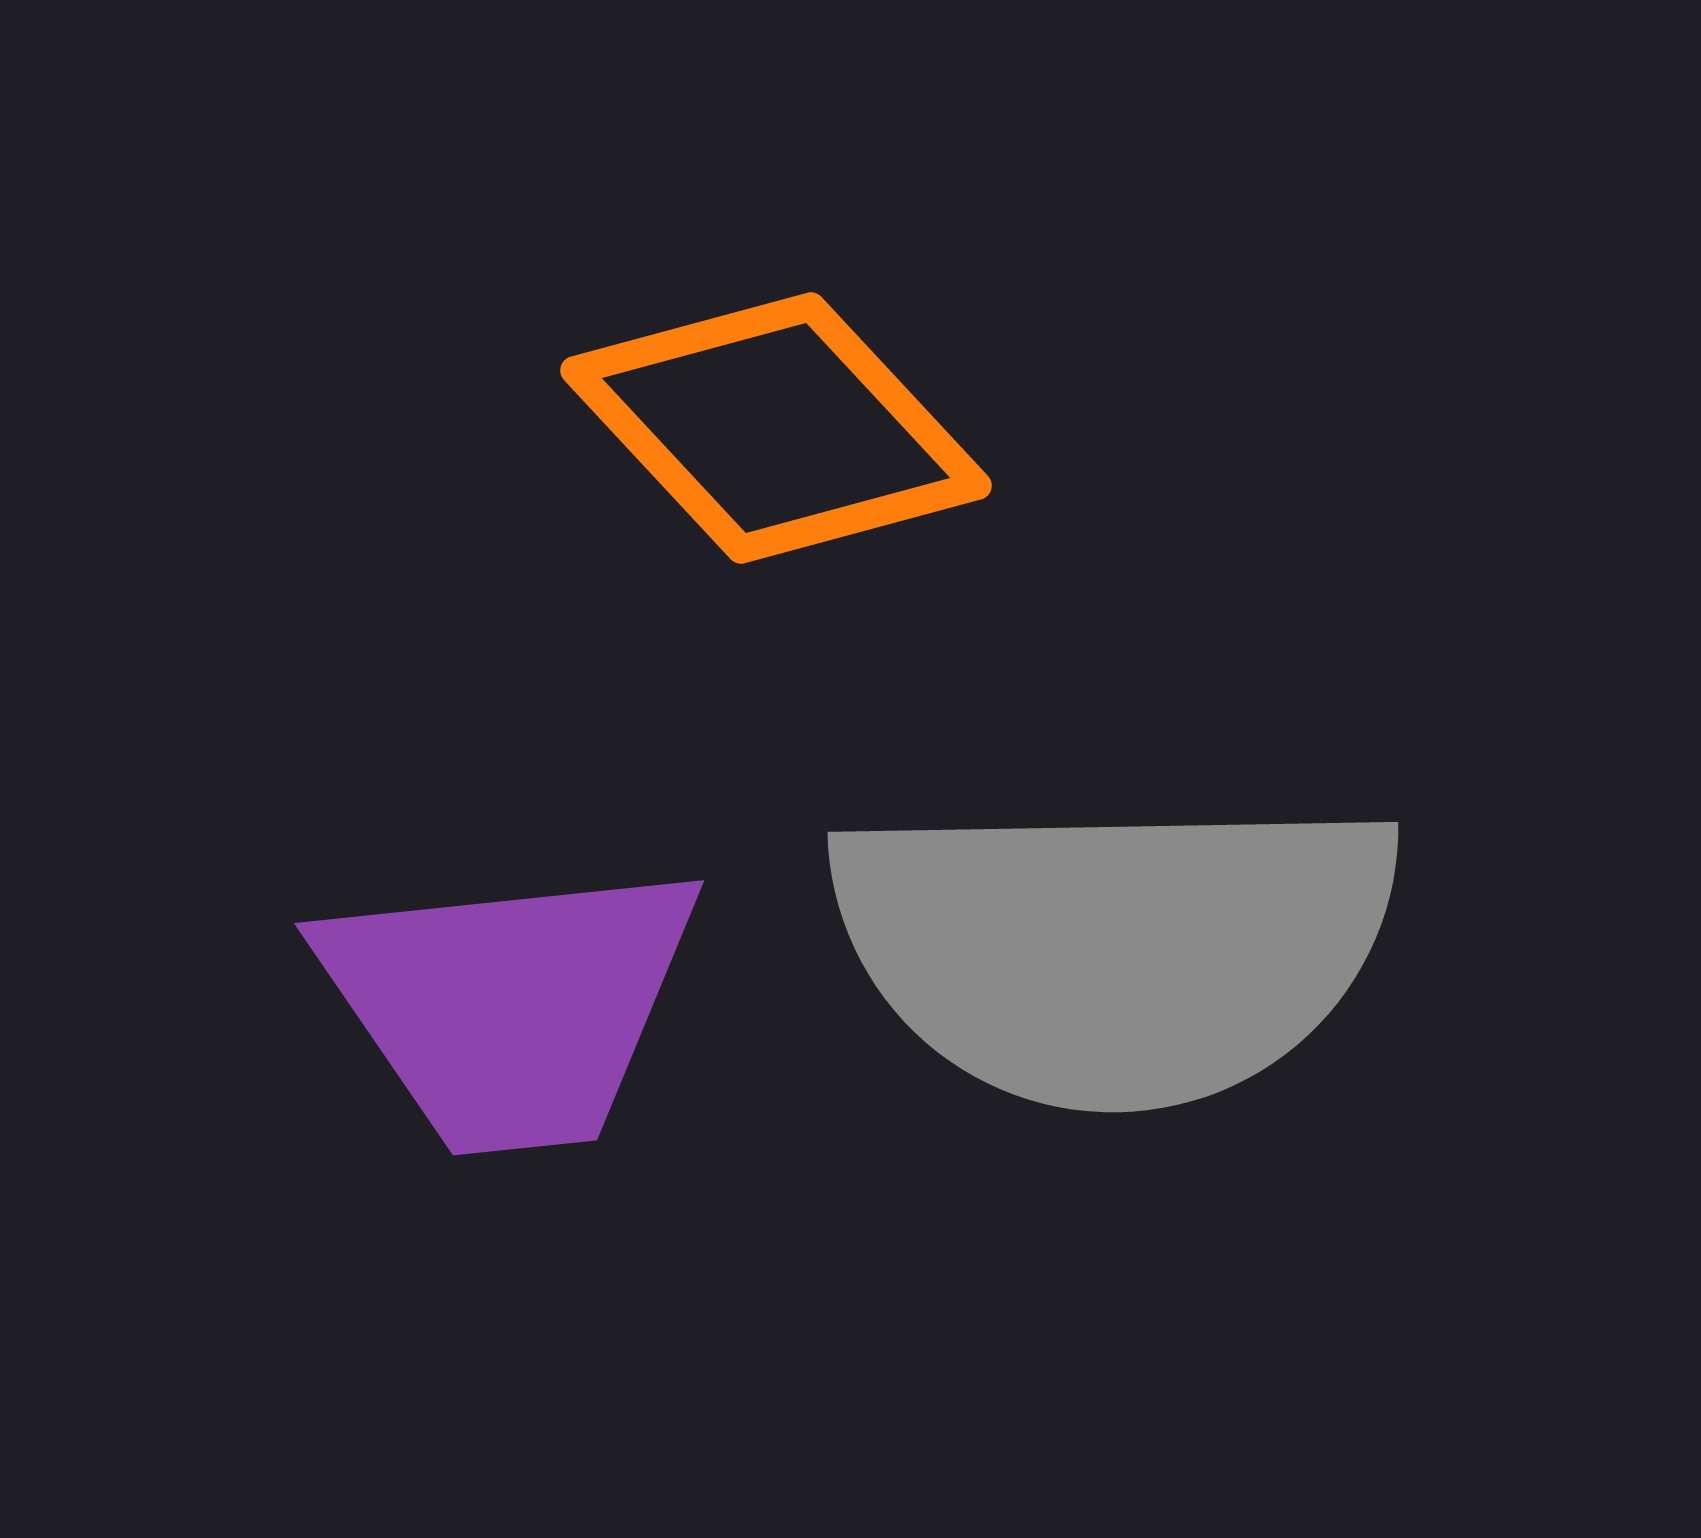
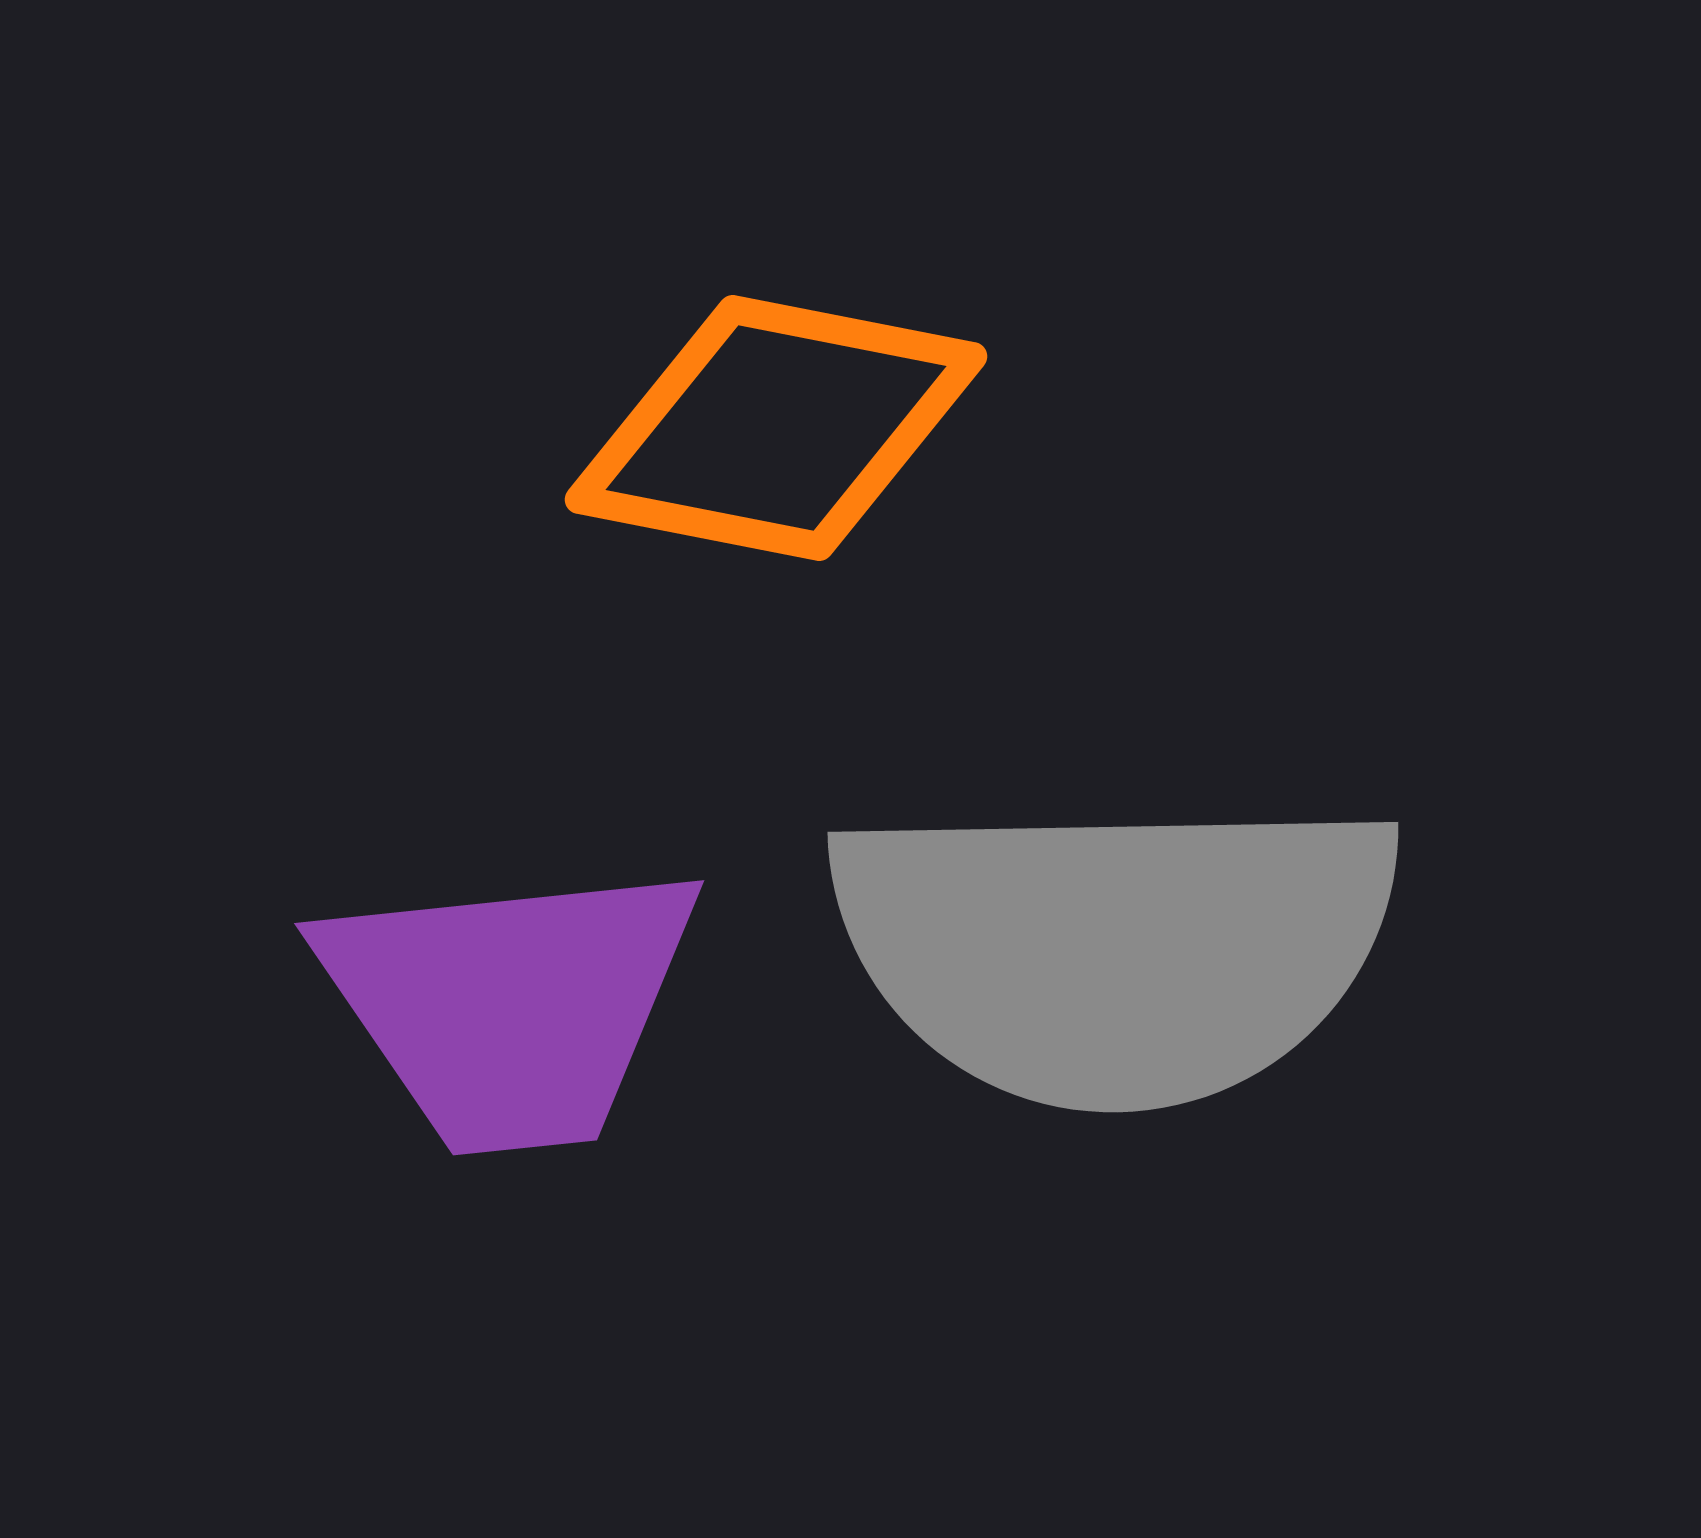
orange diamond: rotated 36 degrees counterclockwise
